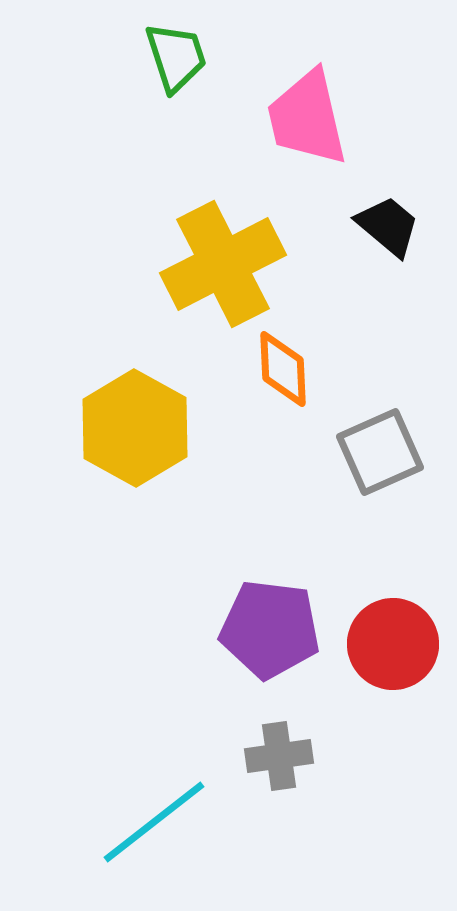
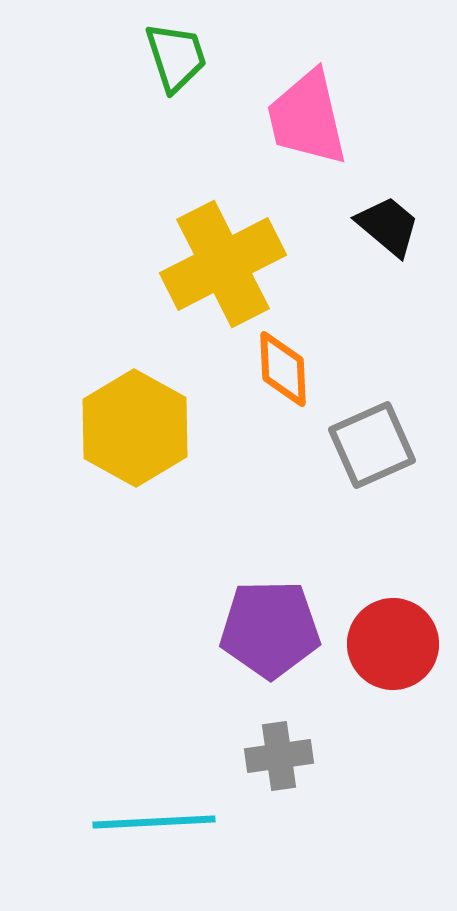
gray square: moved 8 px left, 7 px up
purple pentagon: rotated 8 degrees counterclockwise
cyan line: rotated 35 degrees clockwise
